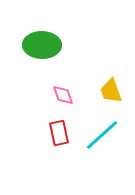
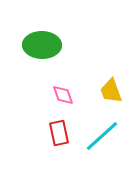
cyan line: moved 1 px down
